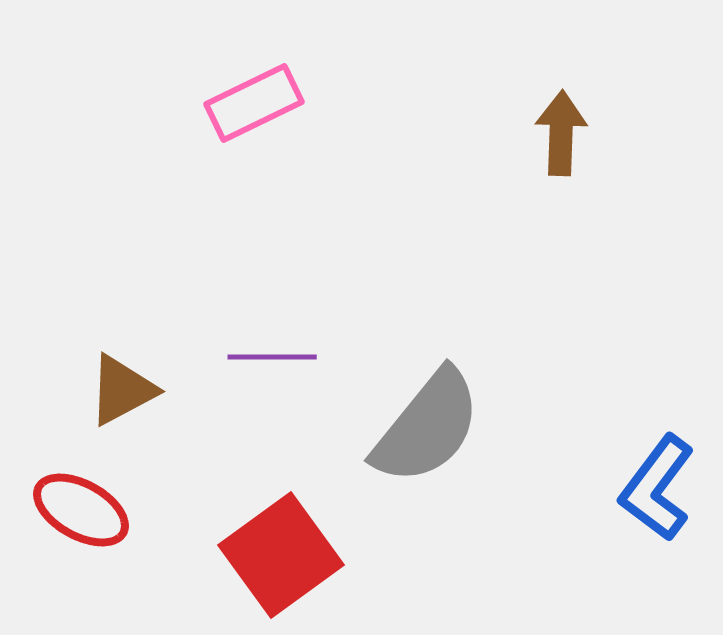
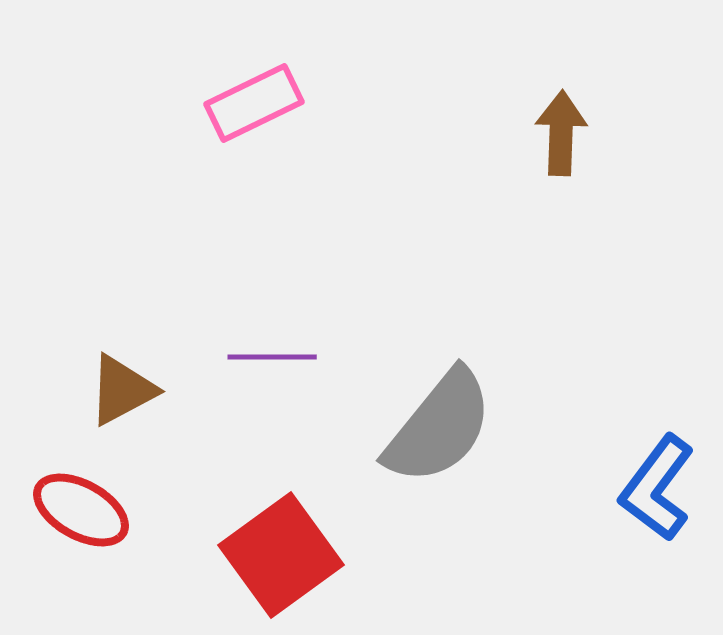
gray semicircle: moved 12 px right
